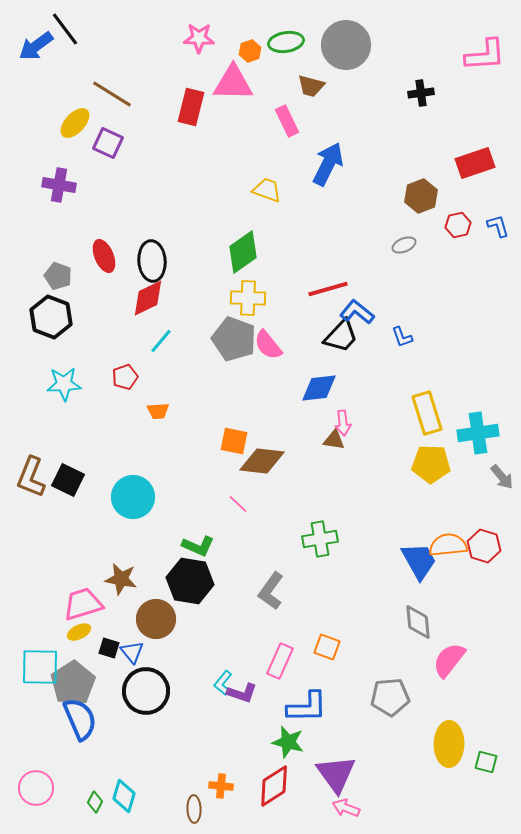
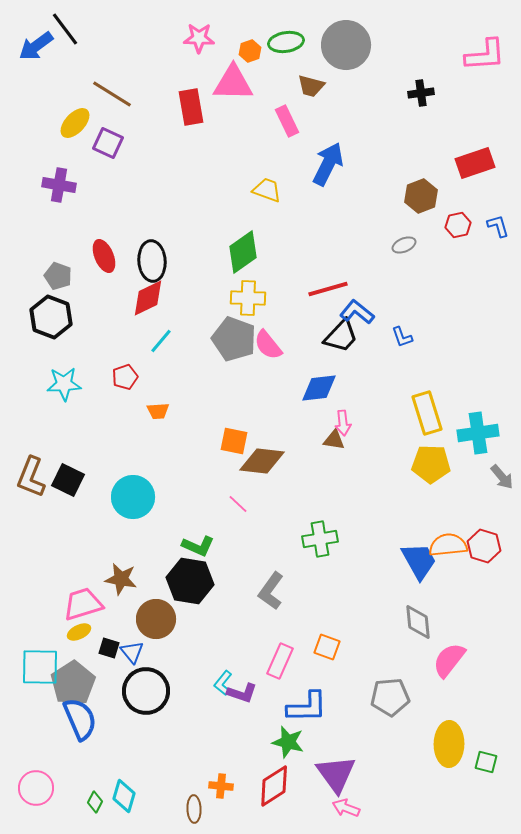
red rectangle at (191, 107): rotated 24 degrees counterclockwise
